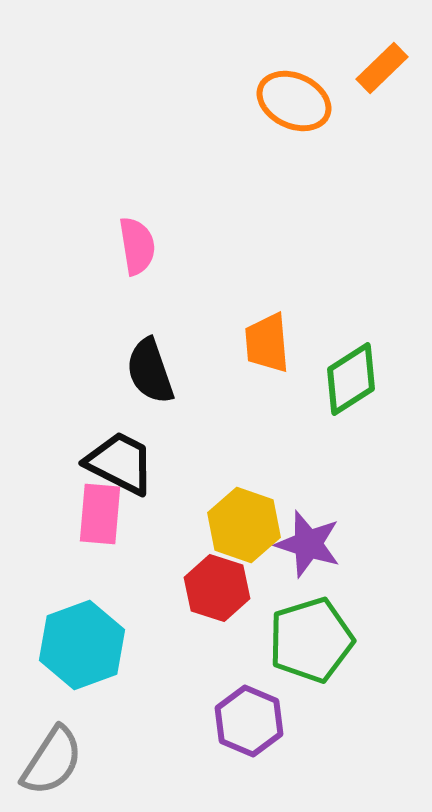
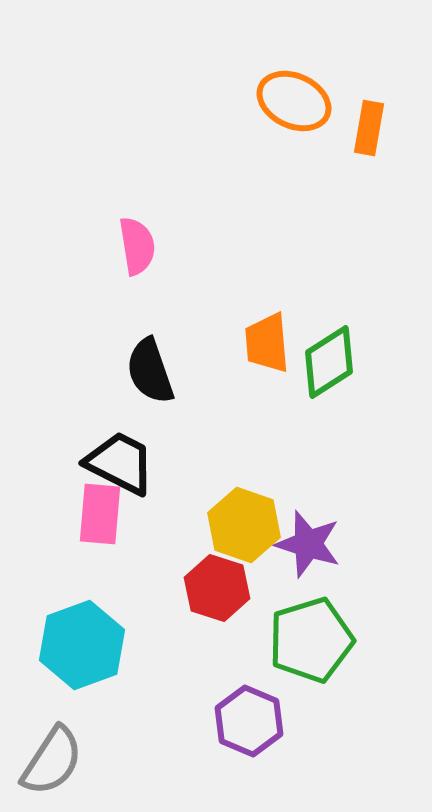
orange rectangle: moved 13 px left, 60 px down; rotated 36 degrees counterclockwise
green diamond: moved 22 px left, 17 px up
